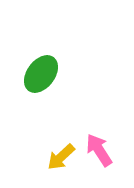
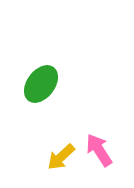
green ellipse: moved 10 px down
